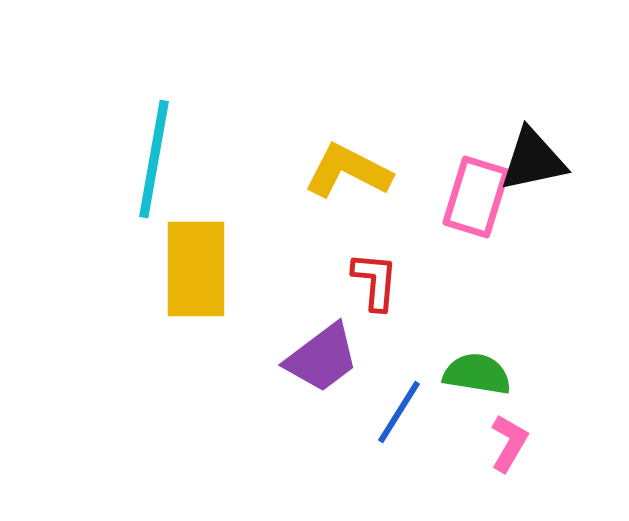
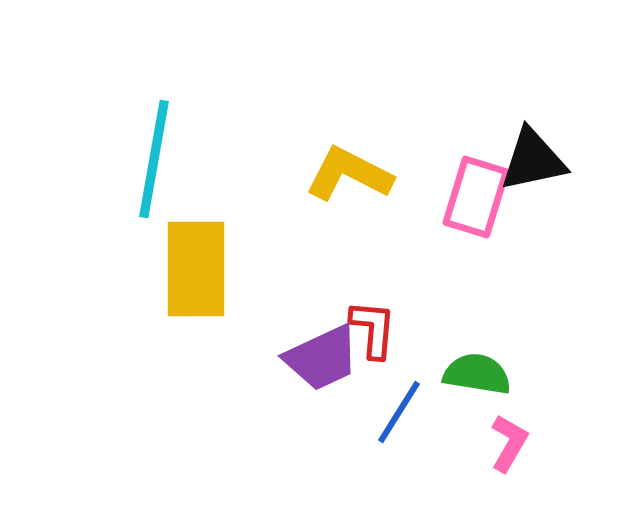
yellow L-shape: moved 1 px right, 3 px down
red L-shape: moved 2 px left, 48 px down
purple trapezoid: rotated 12 degrees clockwise
